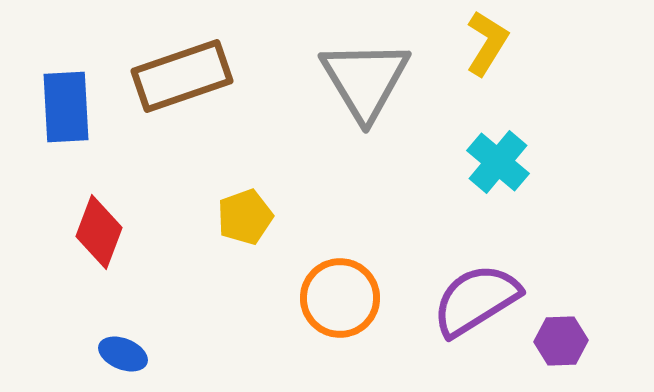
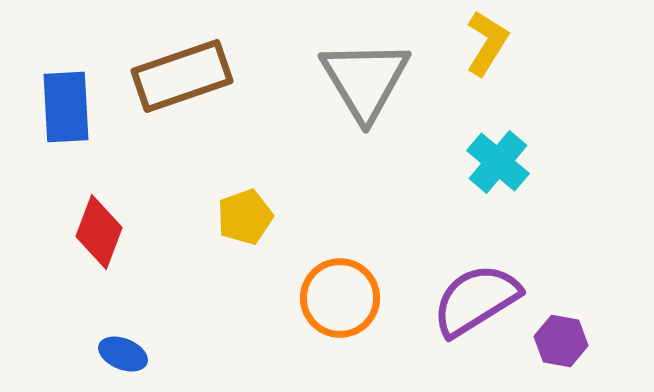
purple hexagon: rotated 12 degrees clockwise
